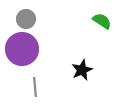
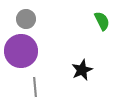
green semicircle: rotated 30 degrees clockwise
purple circle: moved 1 px left, 2 px down
